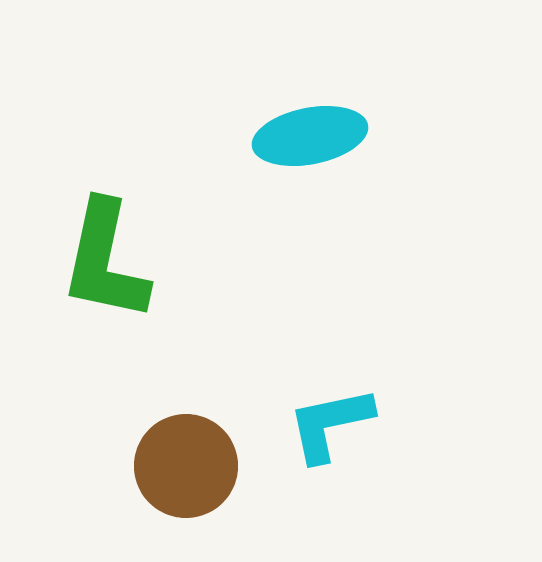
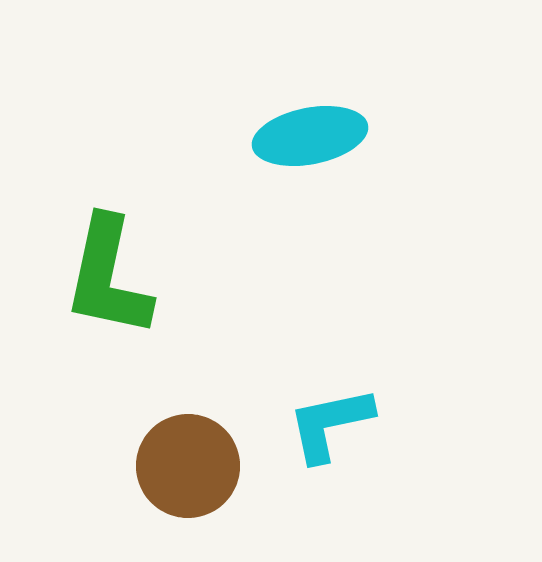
green L-shape: moved 3 px right, 16 px down
brown circle: moved 2 px right
